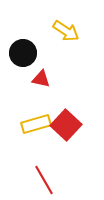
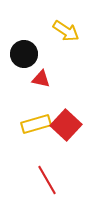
black circle: moved 1 px right, 1 px down
red line: moved 3 px right
